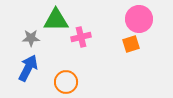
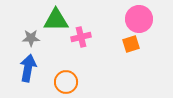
blue arrow: rotated 16 degrees counterclockwise
